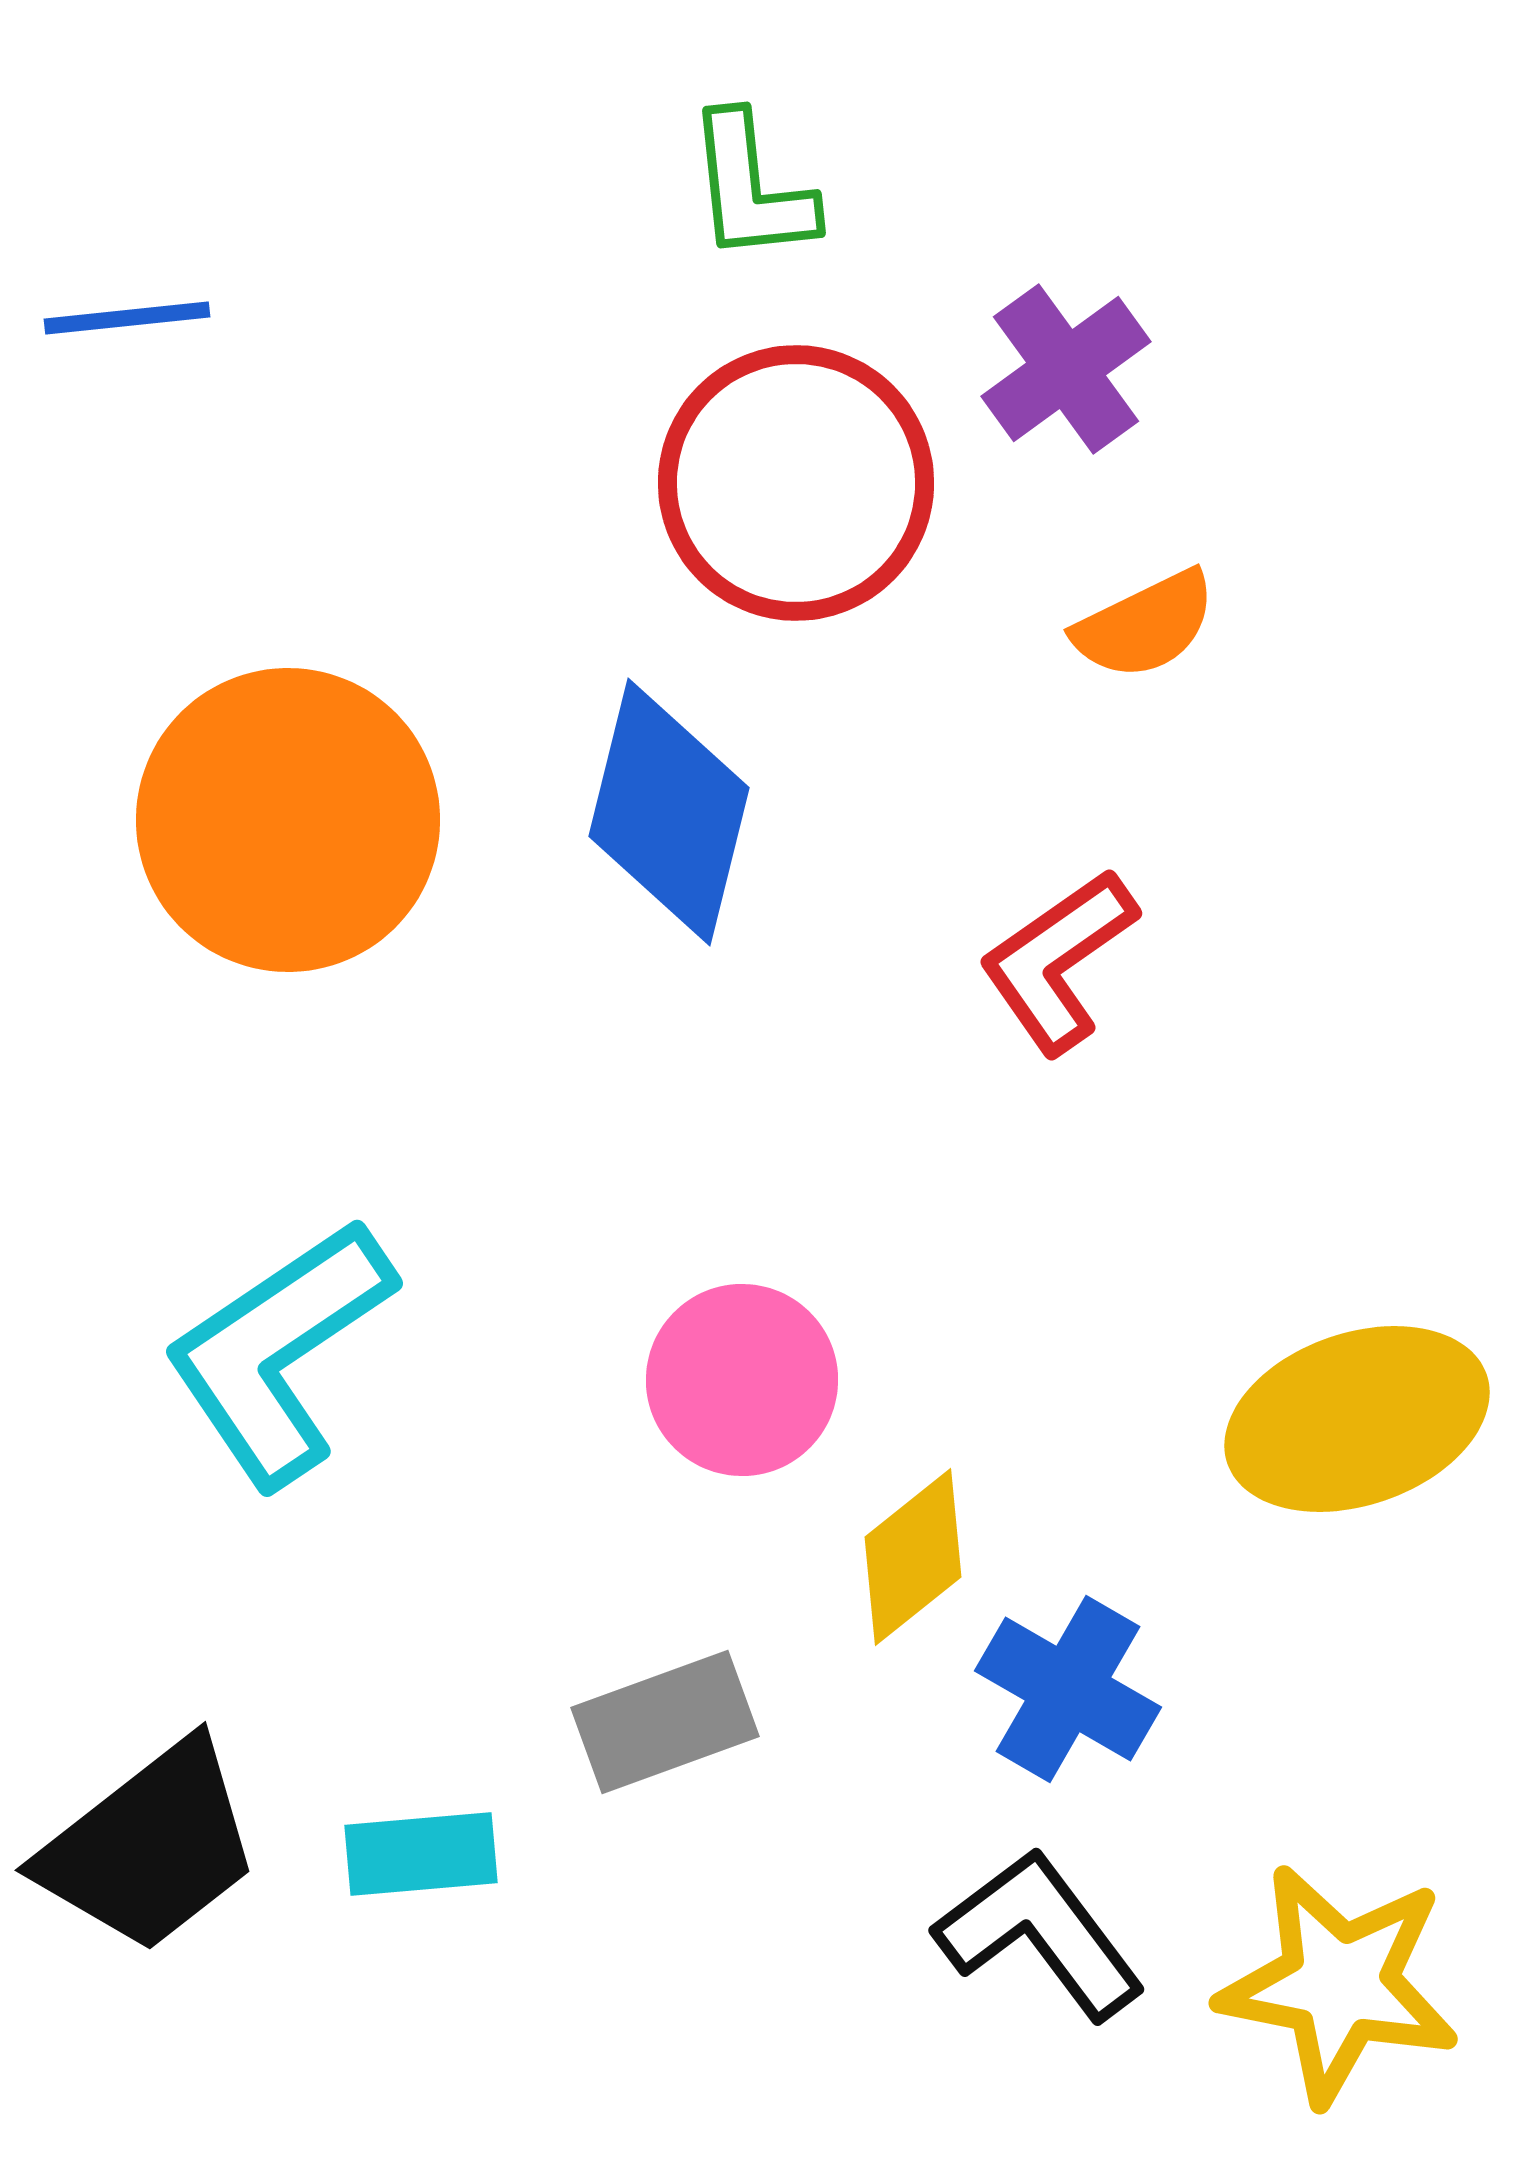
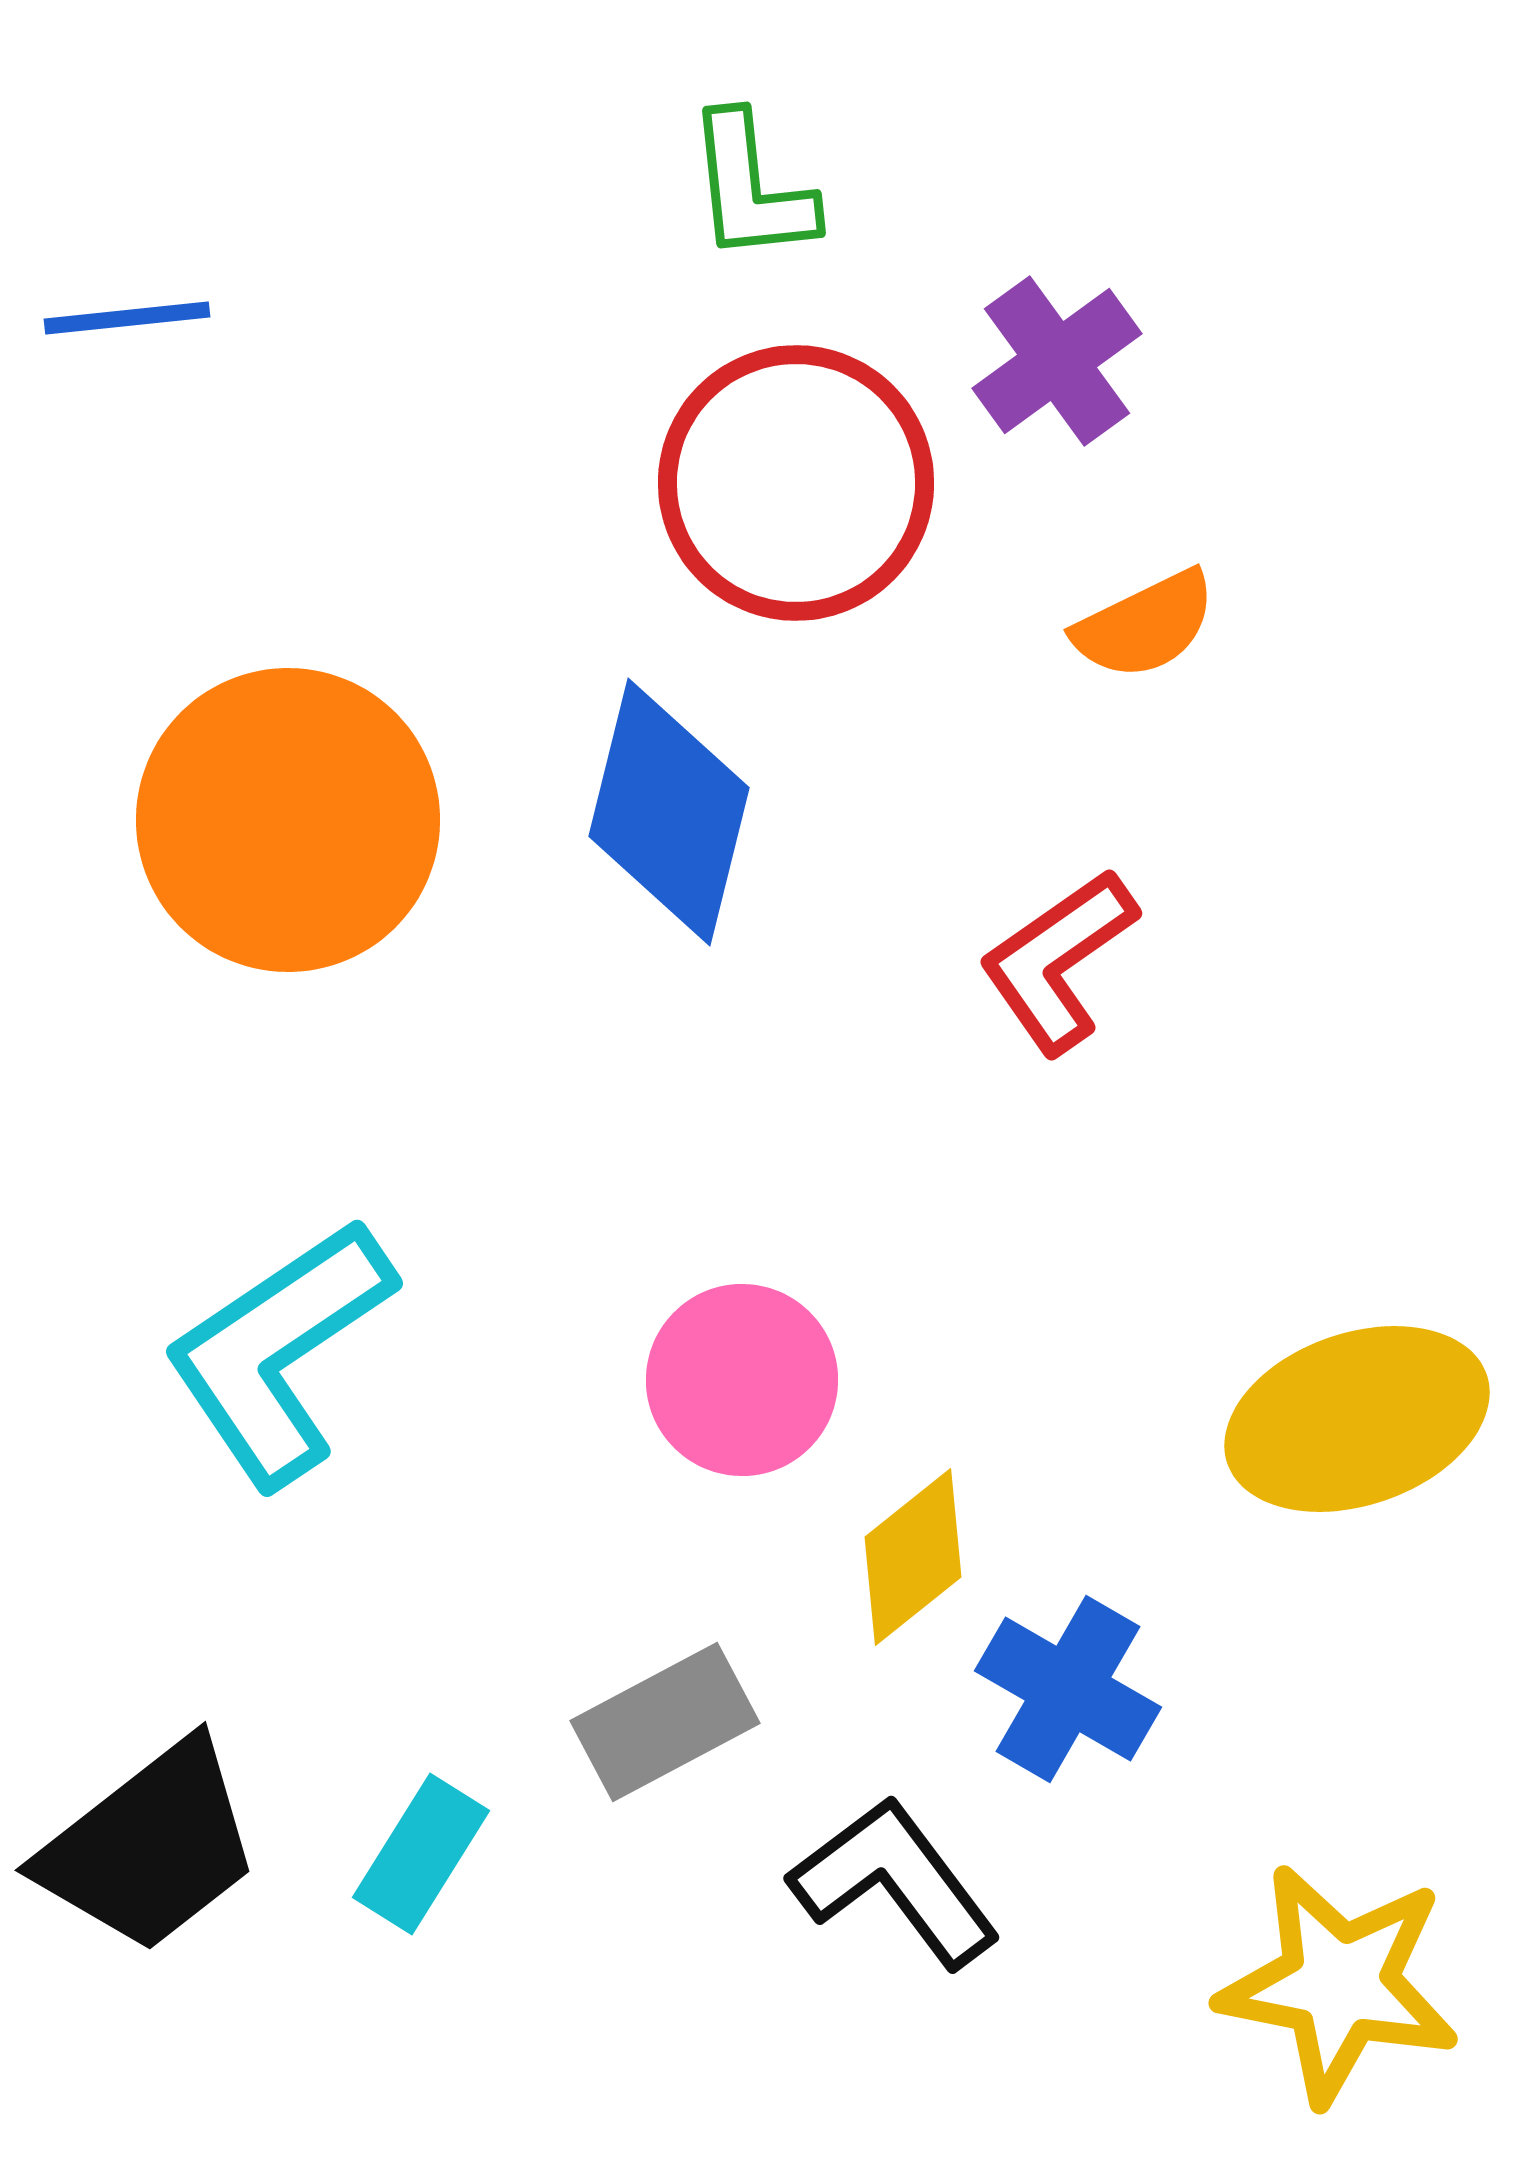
purple cross: moved 9 px left, 8 px up
gray rectangle: rotated 8 degrees counterclockwise
cyan rectangle: rotated 53 degrees counterclockwise
black L-shape: moved 145 px left, 52 px up
